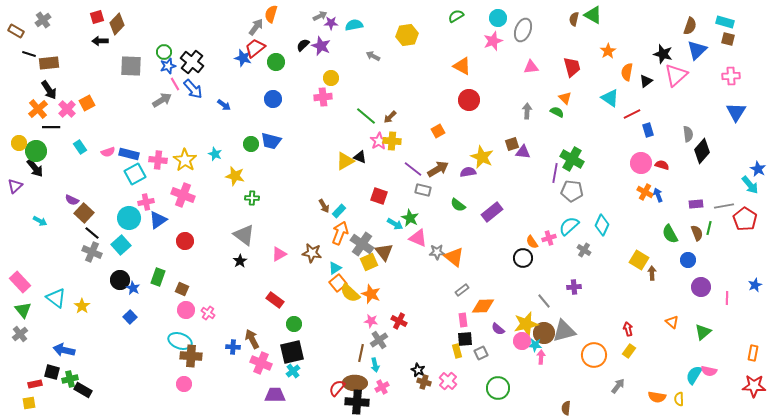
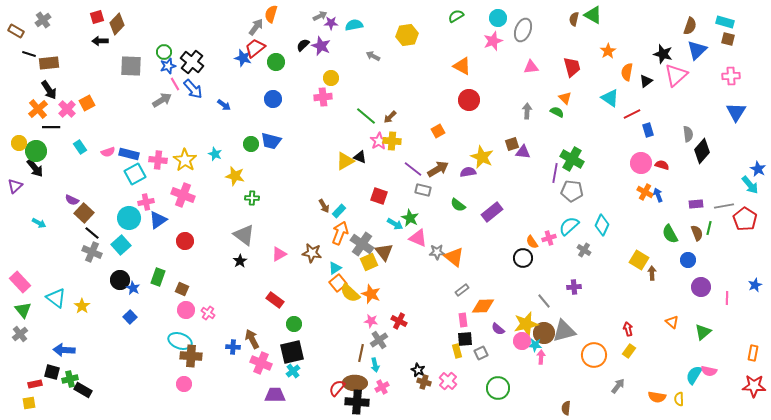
cyan arrow at (40, 221): moved 1 px left, 2 px down
blue arrow at (64, 350): rotated 10 degrees counterclockwise
